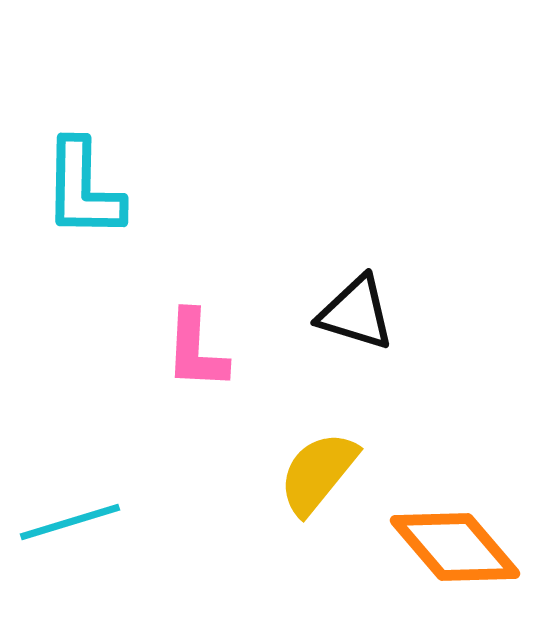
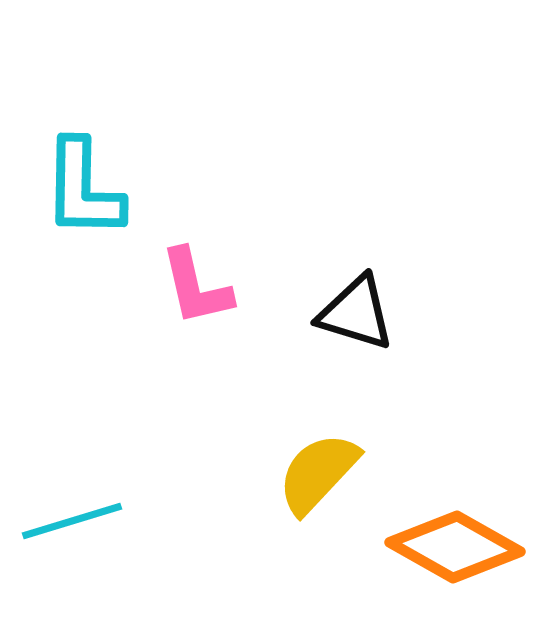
pink L-shape: moved 63 px up; rotated 16 degrees counterclockwise
yellow semicircle: rotated 4 degrees clockwise
cyan line: moved 2 px right, 1 px up
orange diamond: rotated 20 degrees counterclockwise
